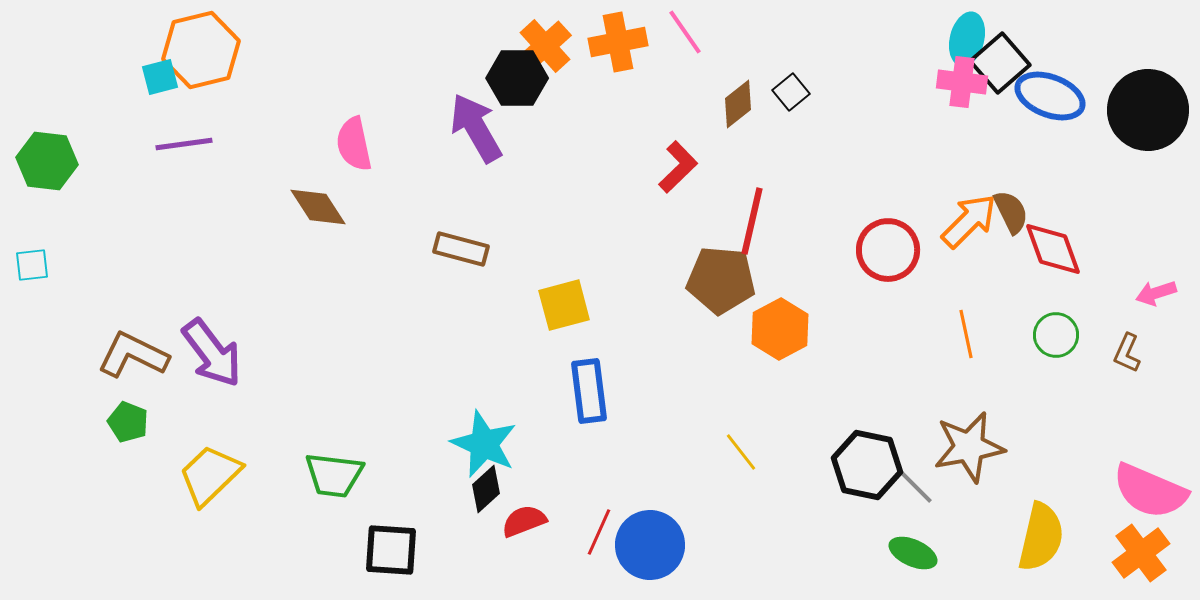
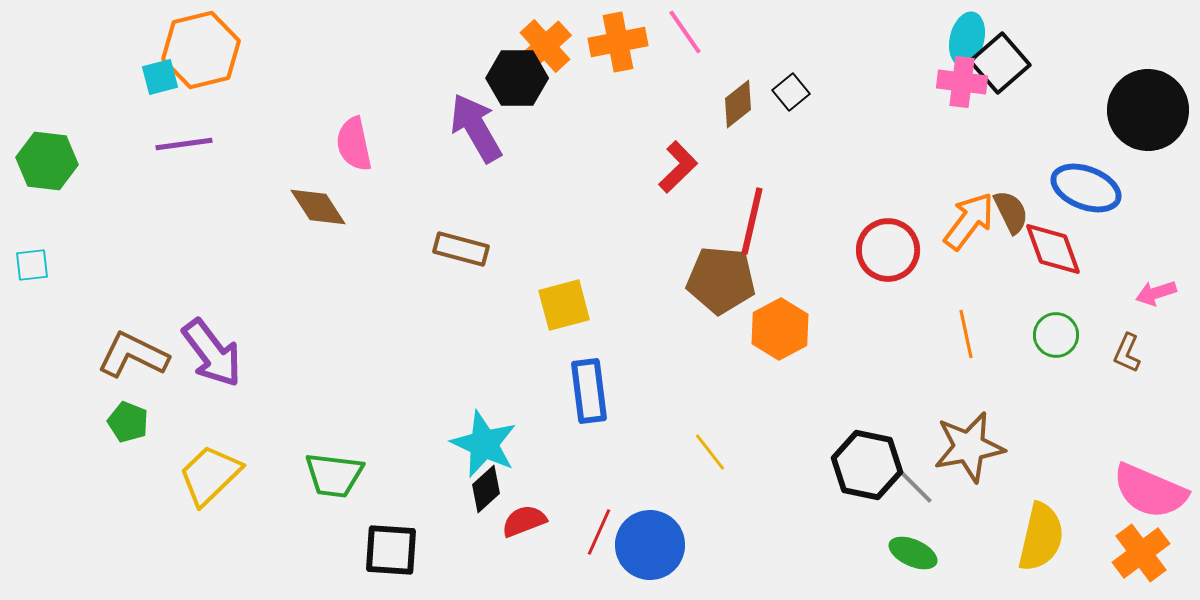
blue ellipse at (1050, 96): moved 36 px right, 92 px down
orange arrow at (969, 221): rotated 8 degrees counterclockwise
yellow line at (741, 452): moved 31 px left
